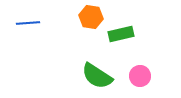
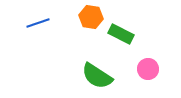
blue line: moved 10 px right; rotated 15 degrees counterclockwise
green rectangle: rotated 40 degrees clockwise
pink circle: moved 8 px right, 7 px up
